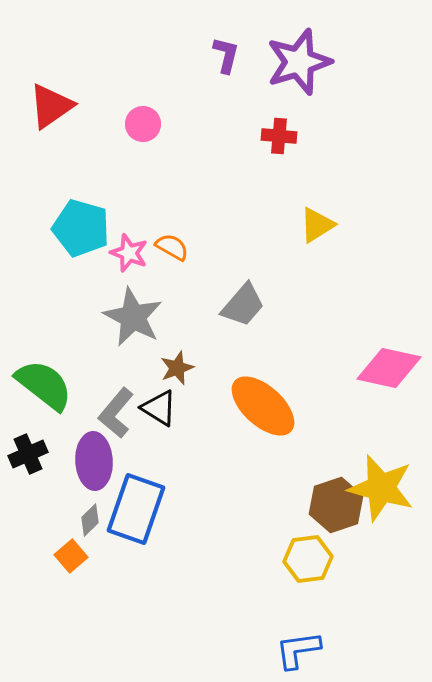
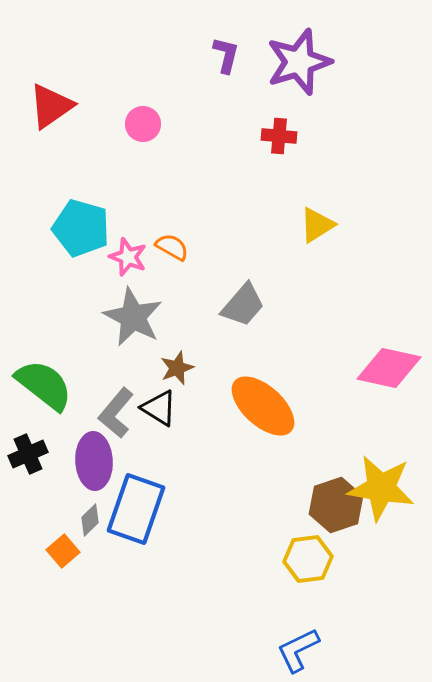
pink star: moved 1 px left, 4 px down
yellow star: rotated 6 degrees counterclockwise
orange square: moved 8 px left, 5 px up
blue L-shape: rotated 18 degrees counterclockwise
